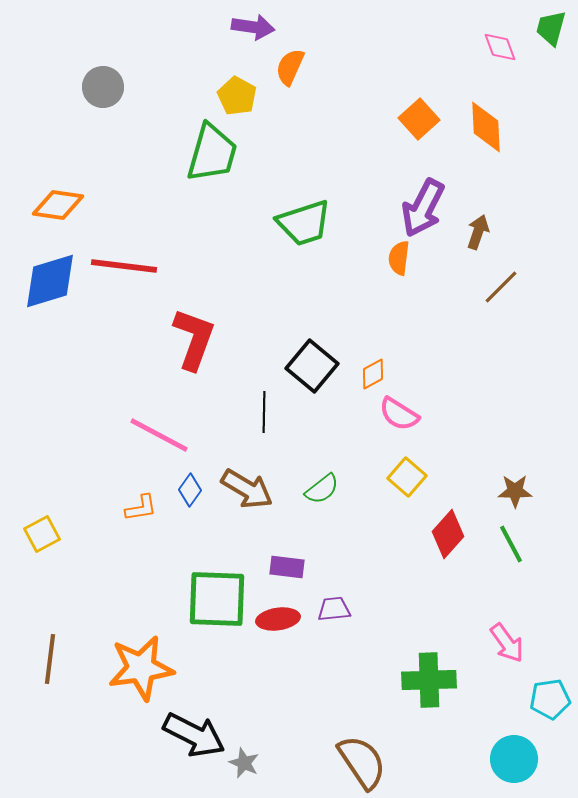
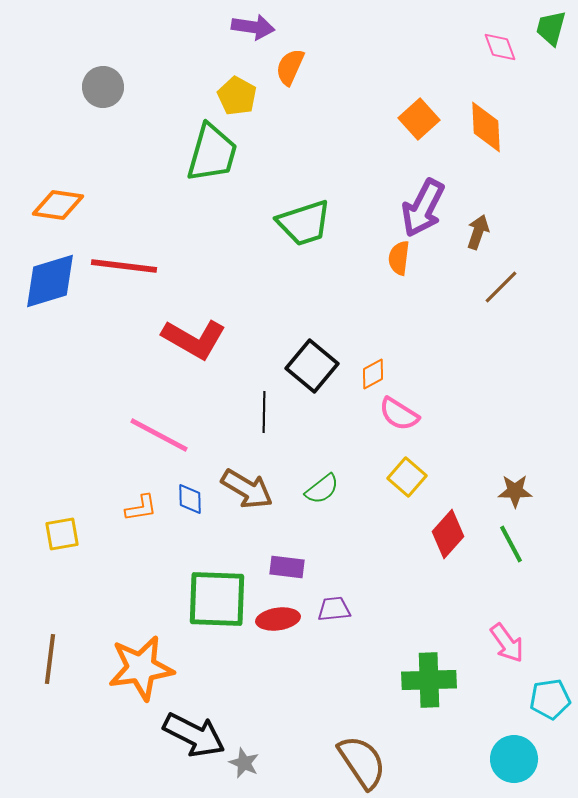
red L-shape at (194, 339): rotated 100 degrees clockwise
blue diamond at (190, 490): moved 9 px down; rotated 36 degrees counterclockwise
yellow square at (42, 534): moved 20 px right; rotated 18 degrees clockwise
